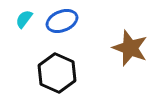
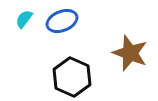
brown star: moved 5 px down
black hexagon: moved 15 px right, 4 px down
